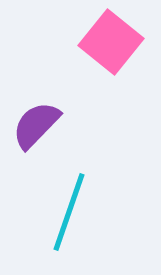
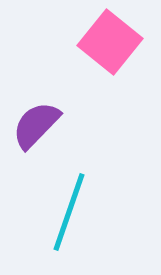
pink square: moved 1 px left
